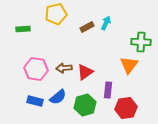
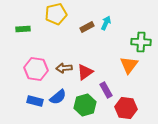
purple rectangle: moved 2 px left; rotated 35 degrees counterclockwise
red hexagon: rotated 15 degrees clockwise
